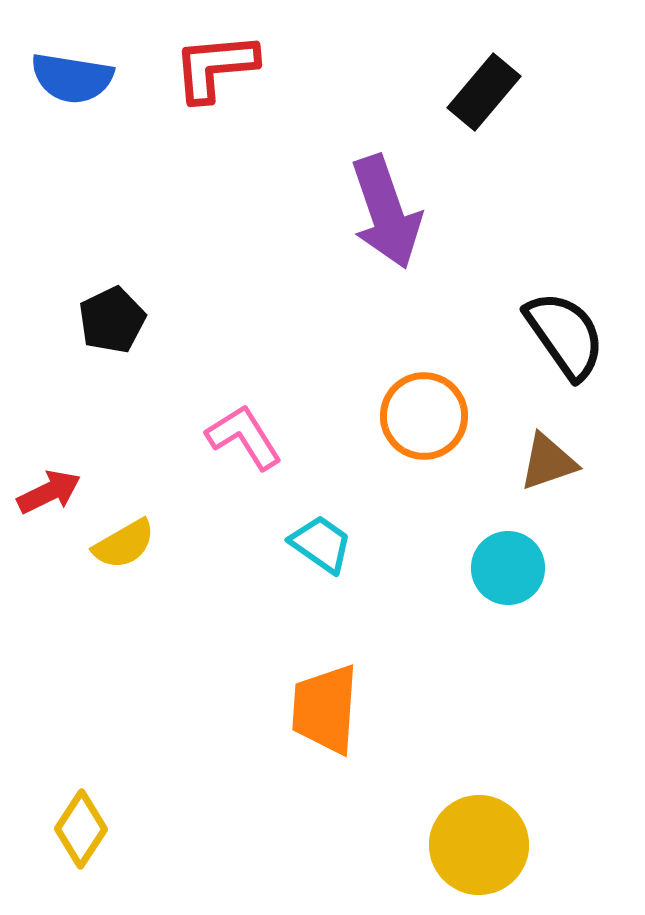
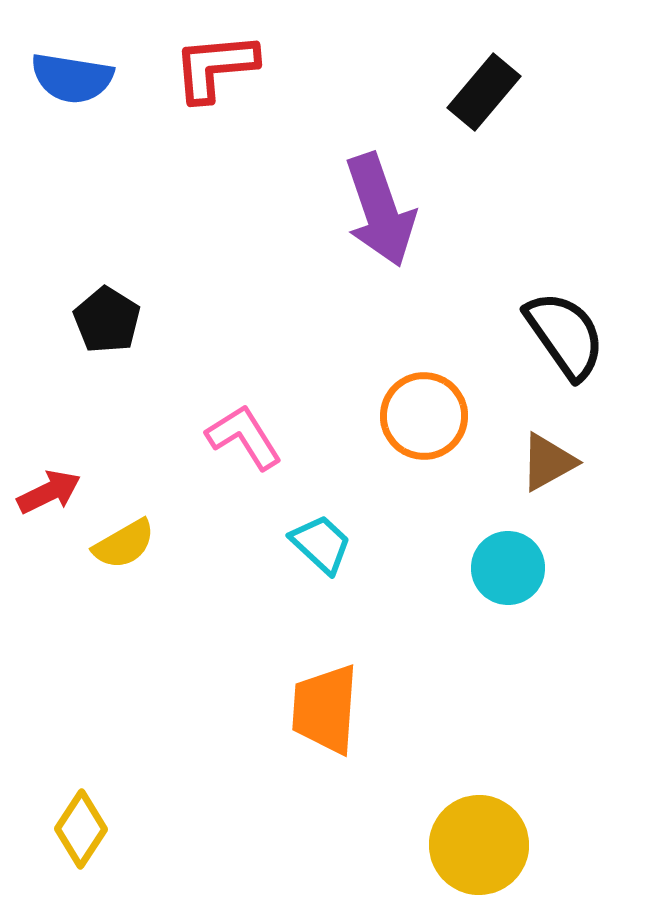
purple arrow: moved 6 px left, 2 px up
black pentagon: moved 5 px left; rotated 14 degrees counterclockwise
brown triangle: rotated 10 degrees counterclockwise
cyan trapezoid: rotated 8 degrees clockwise
